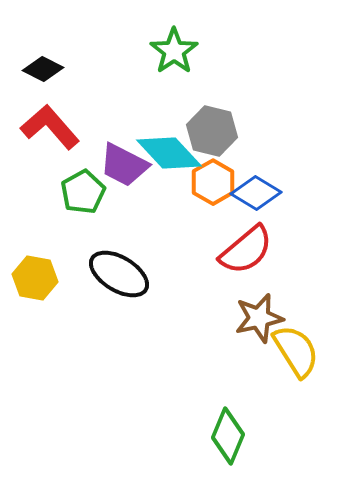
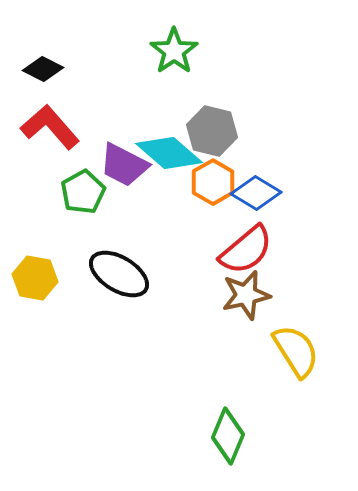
cyan diamond: rotated 6 degrees counterclockwise
brown star: moved 13 px left, 23 px up
